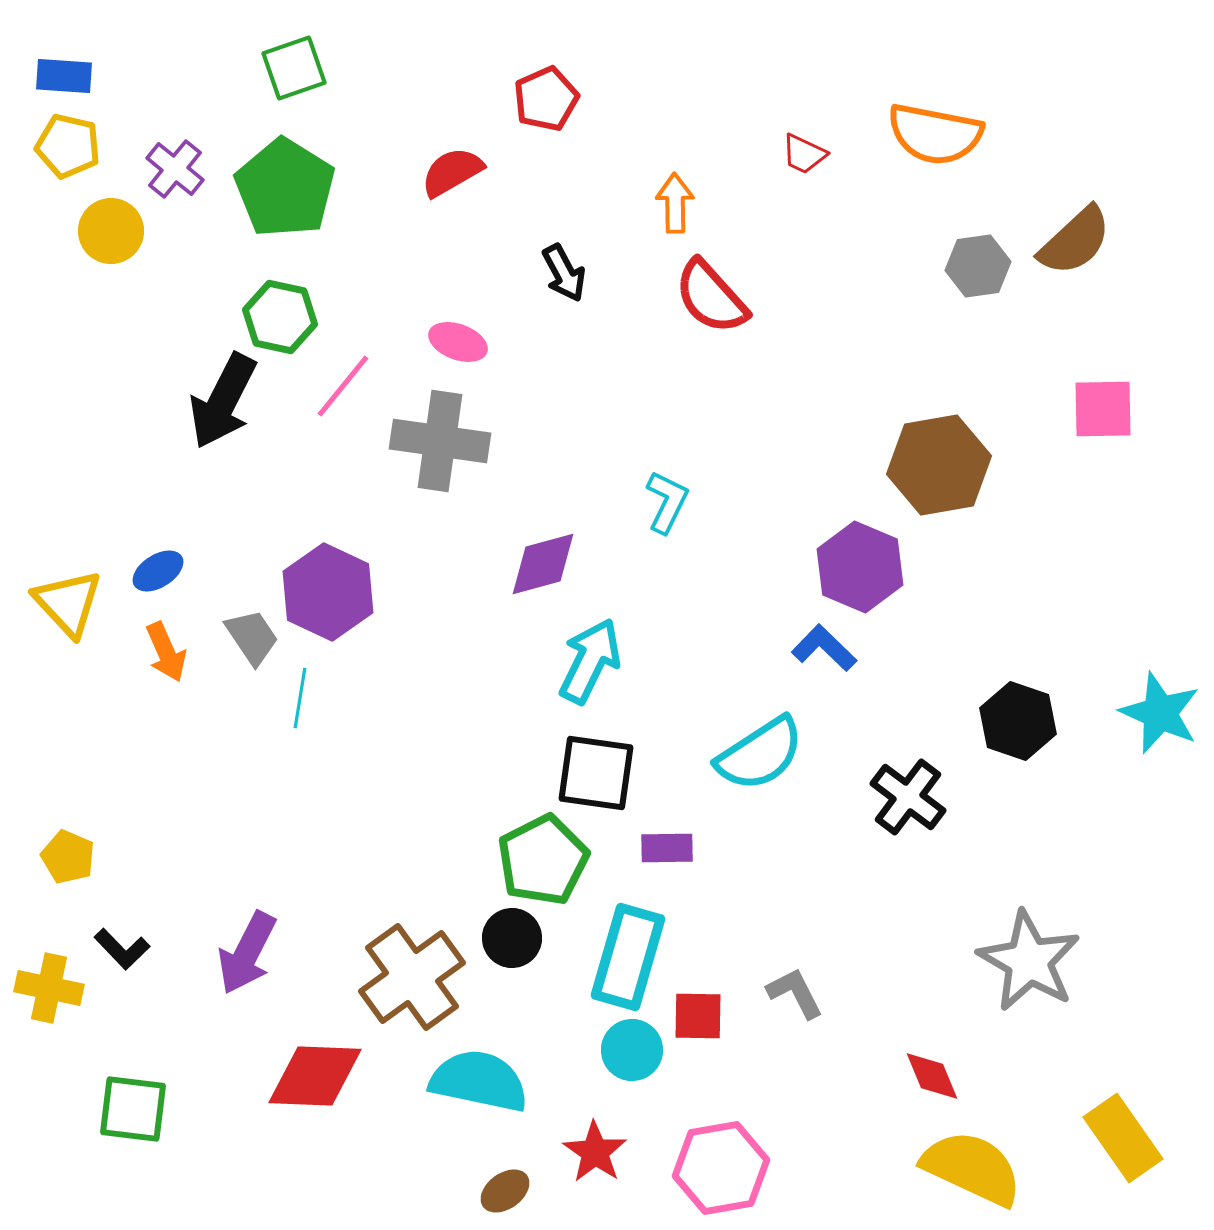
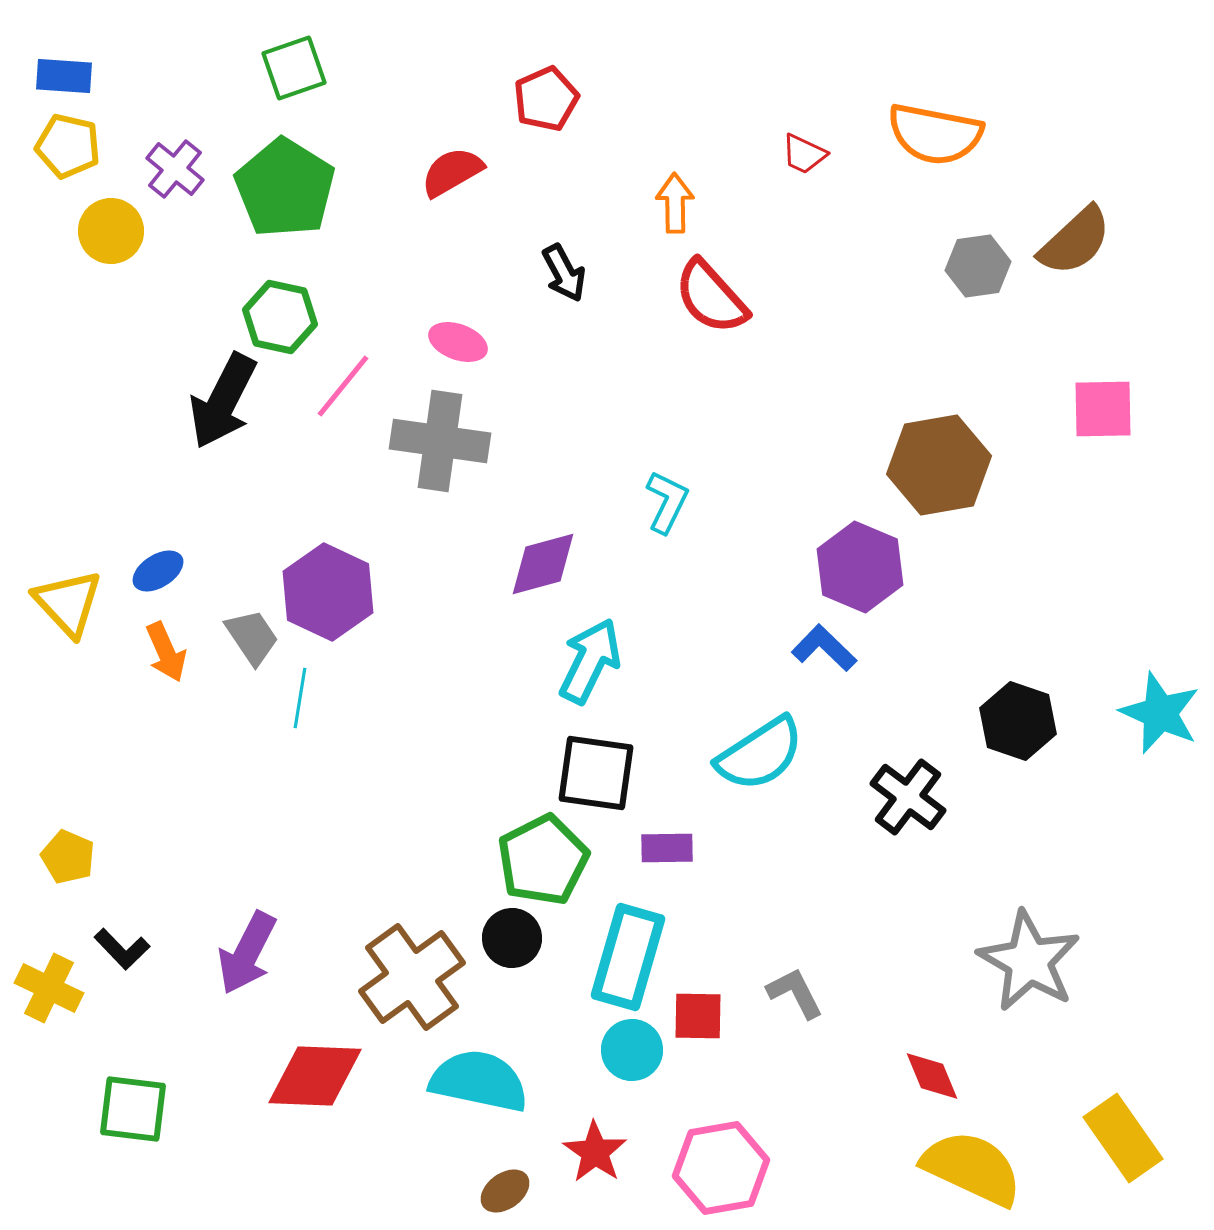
yellow cross at (49, 988): rotated 14 degrees clockwise
